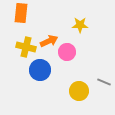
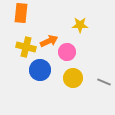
yellow circle: moved 6 px left, 13 px up
